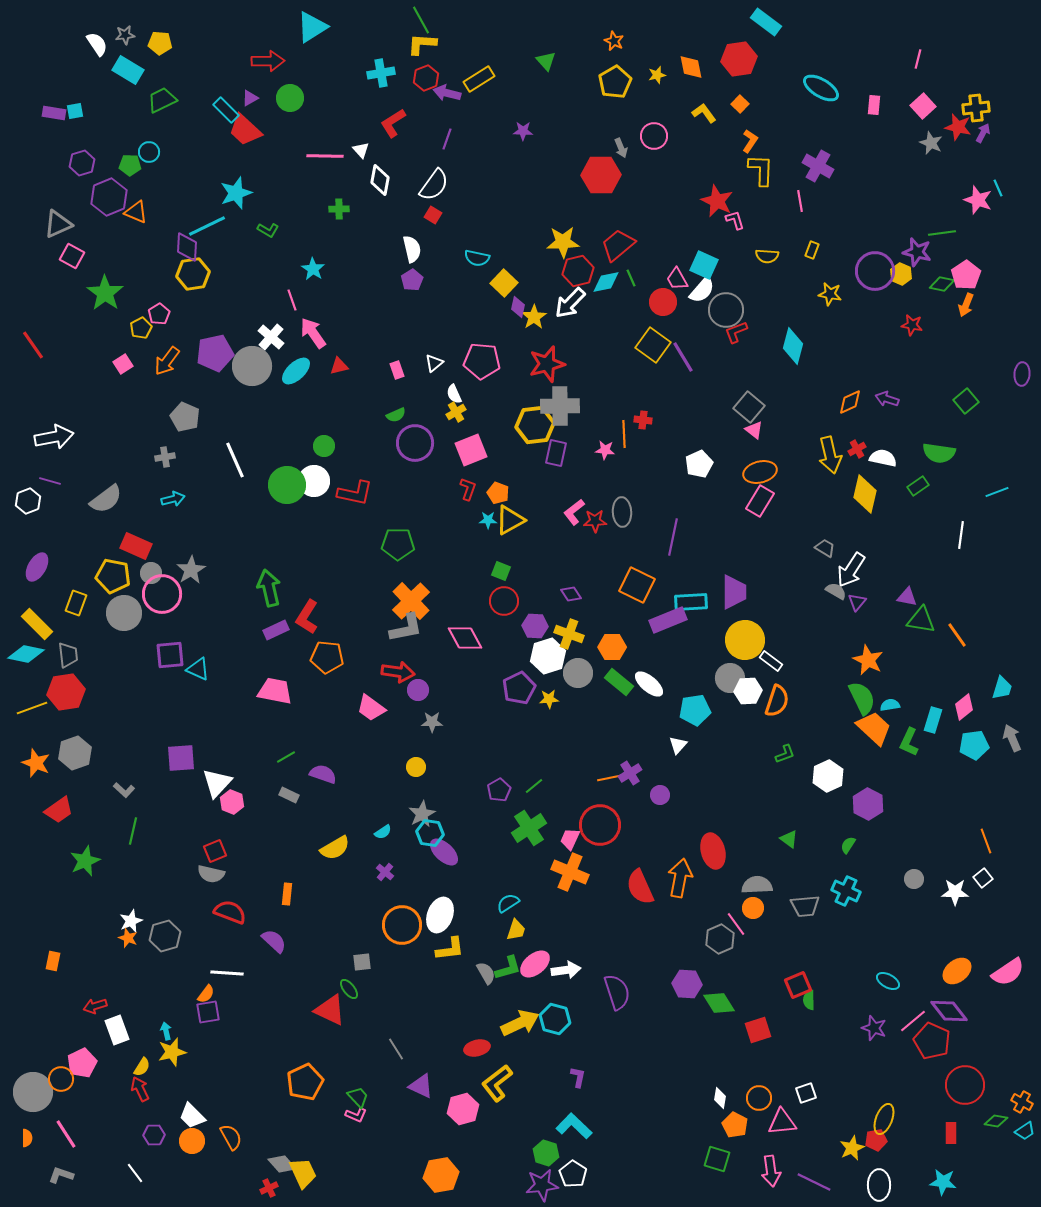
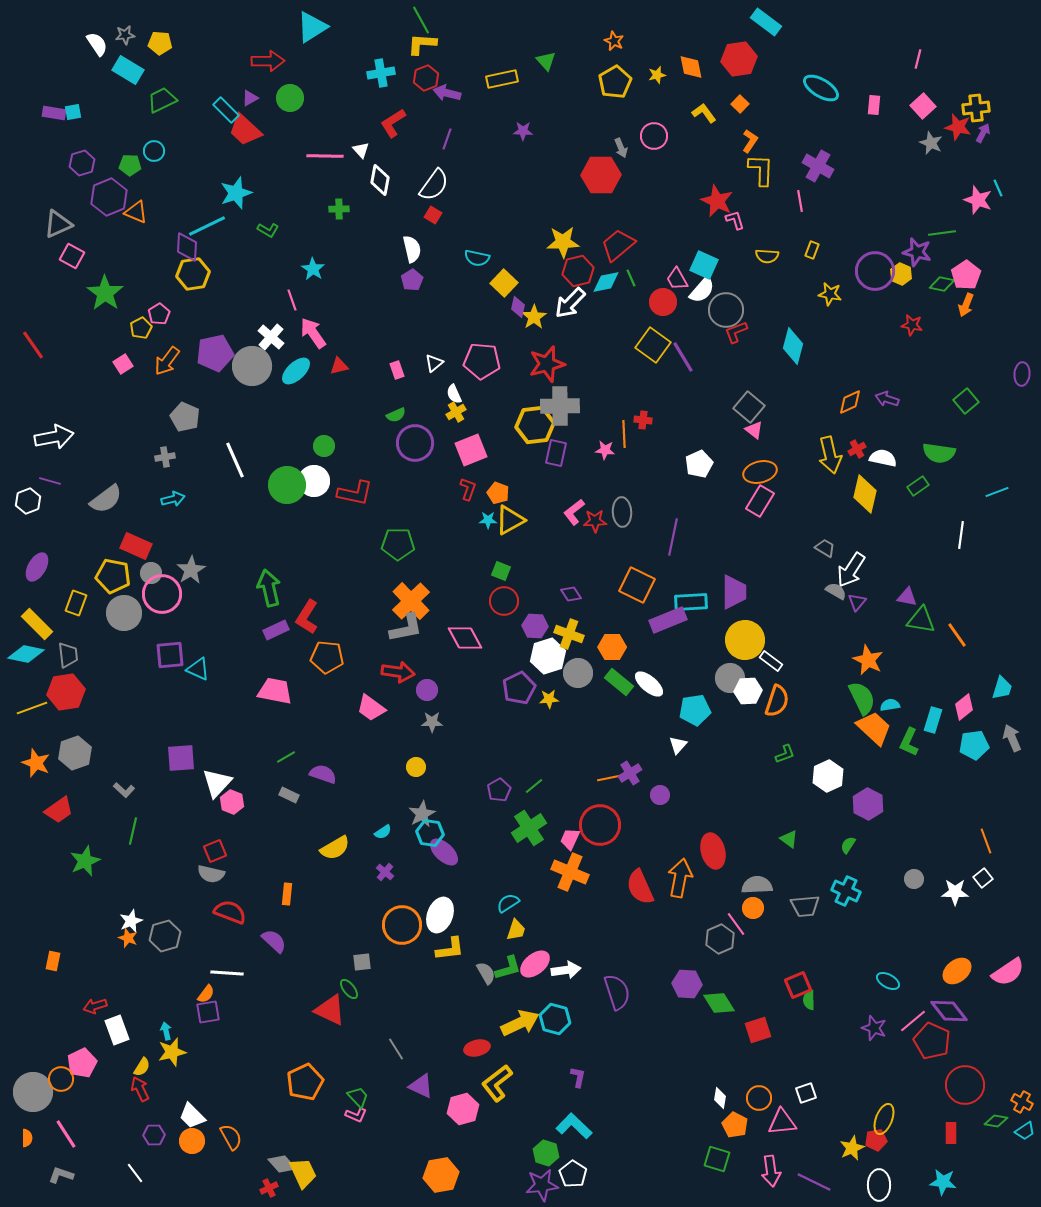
yellow rectangle at (479, 79): moved 23 px right; rotated 20 degrees clockwise
cyan square at (75, 111): moved 2 px left, 1 px down
cyan circle at (149, 152): moved 5 px right, 1 px up
purple circle at (418, 690): moved 9 px right
